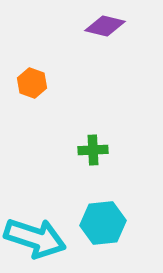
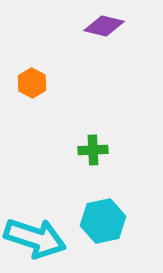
purple diamond: moved 1 px left
orange hexagon: rotated 8 degrees clockwise
cyan hexagon: moved 2 px up; rotated 6 degrees counterclockwise
